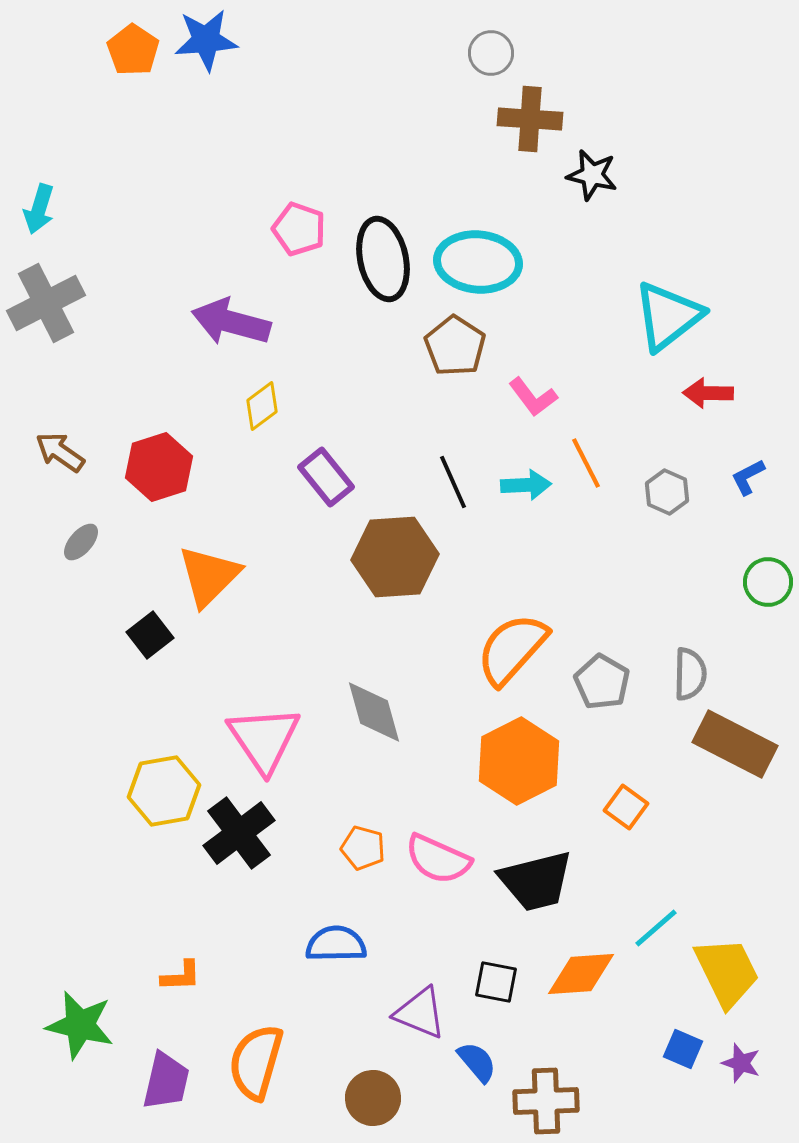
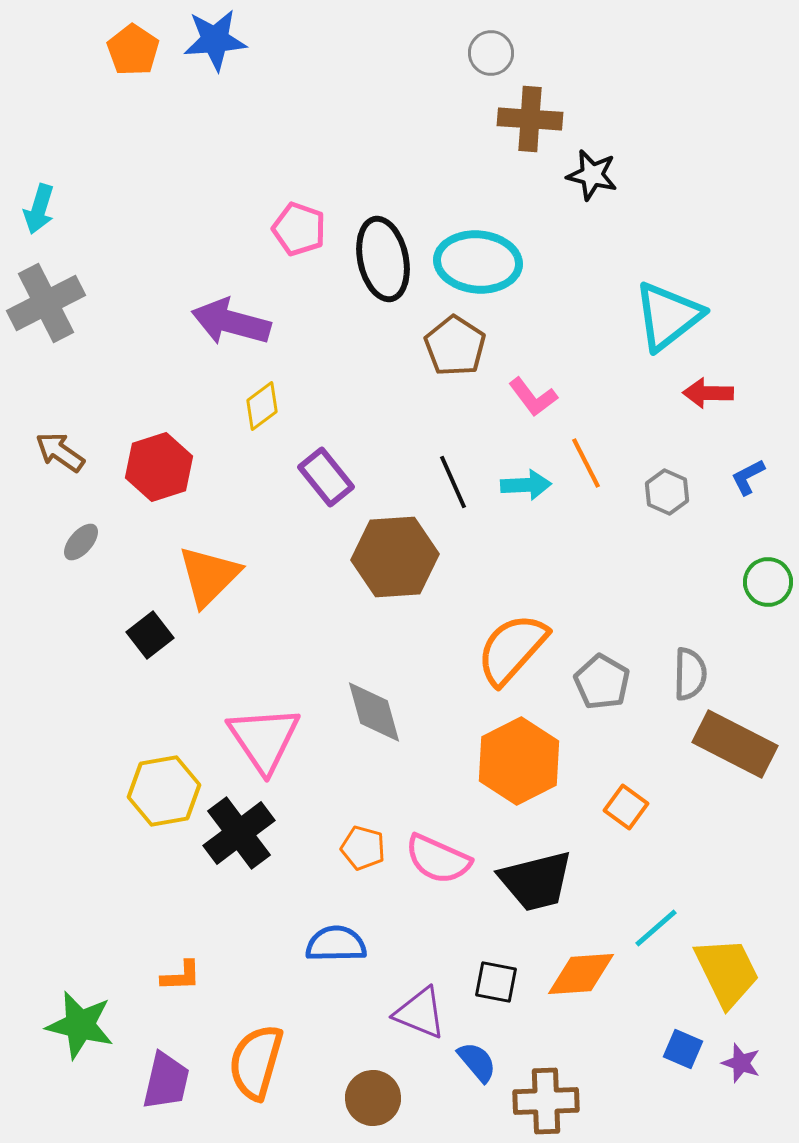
blue star at (206, 40): moved 9 px right
